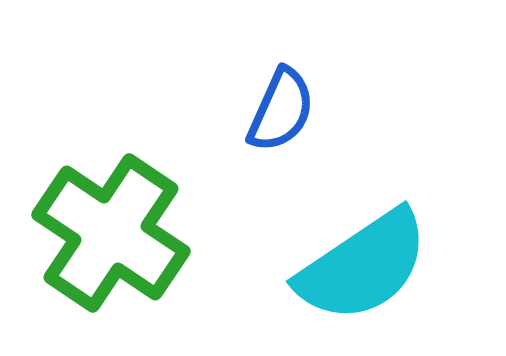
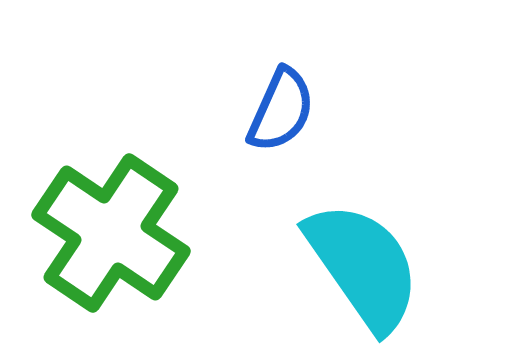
cyan semicircle: rotated 91 degrees counterclockwise
